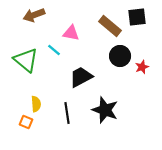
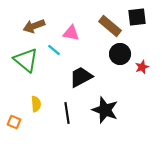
brown arrow: moved 11 px down
black circle: moved 2 px up
orange square: moved 12 px left
